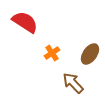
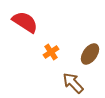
orange cross: moved 1 px left, 1 px up
